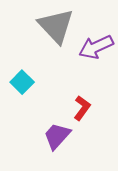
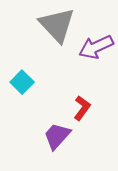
gray triangle: moved 1 px right, 1 px up
